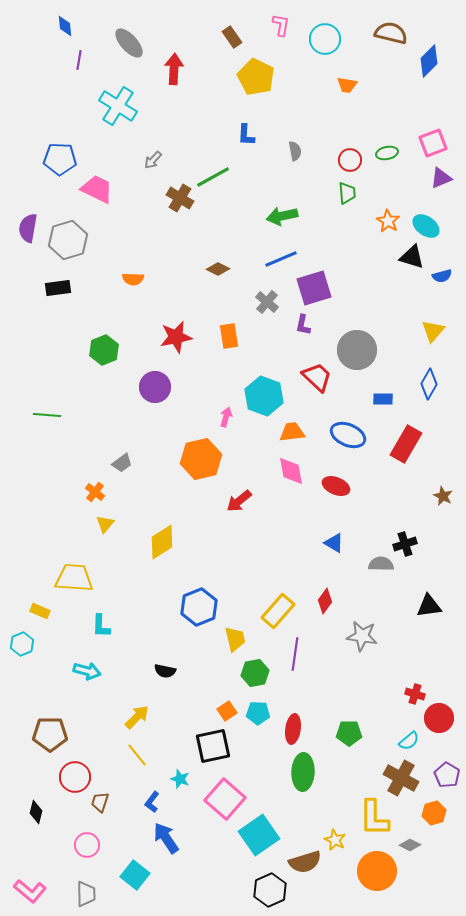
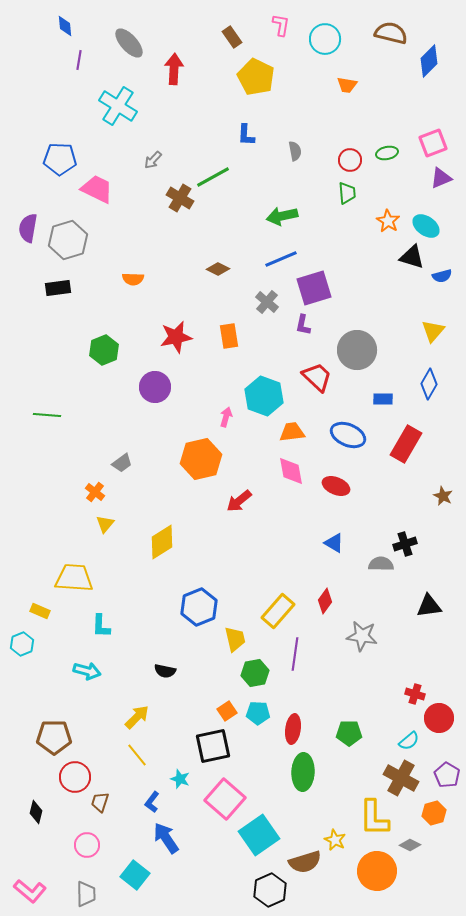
brown pentagon at (50, 734): moved 4 px right, 3 px down
